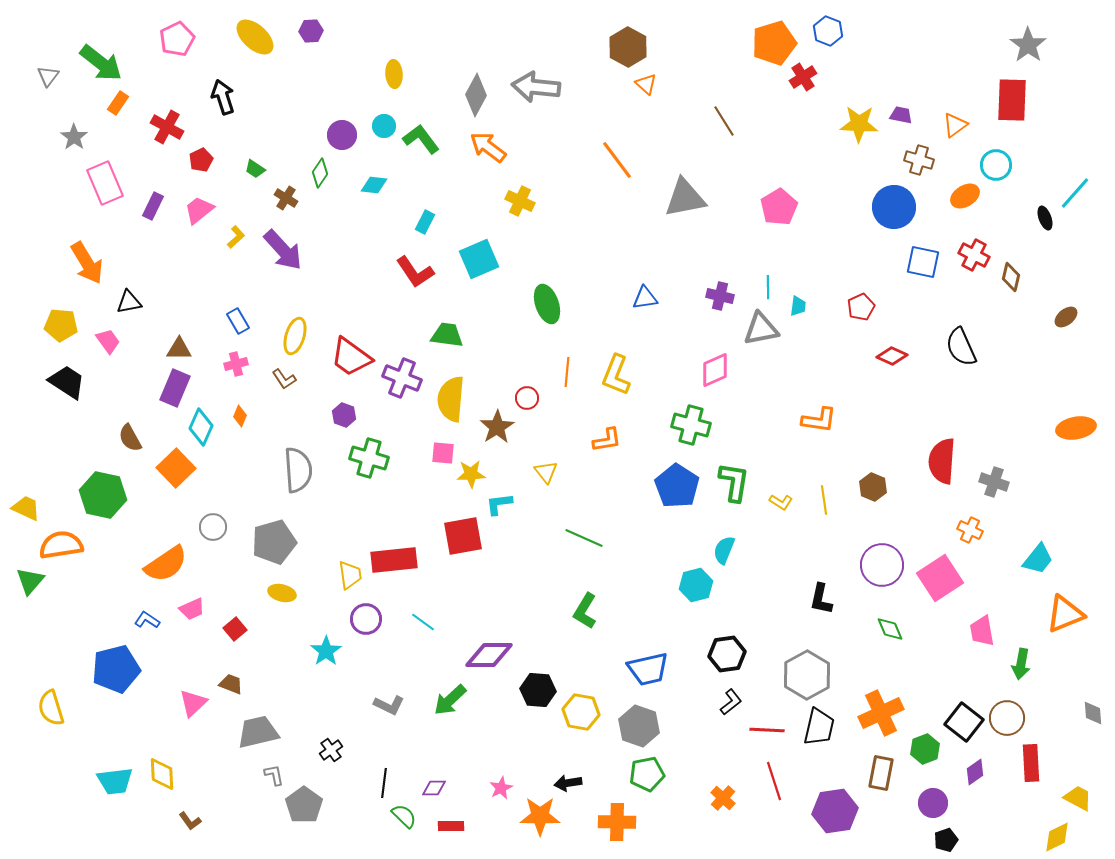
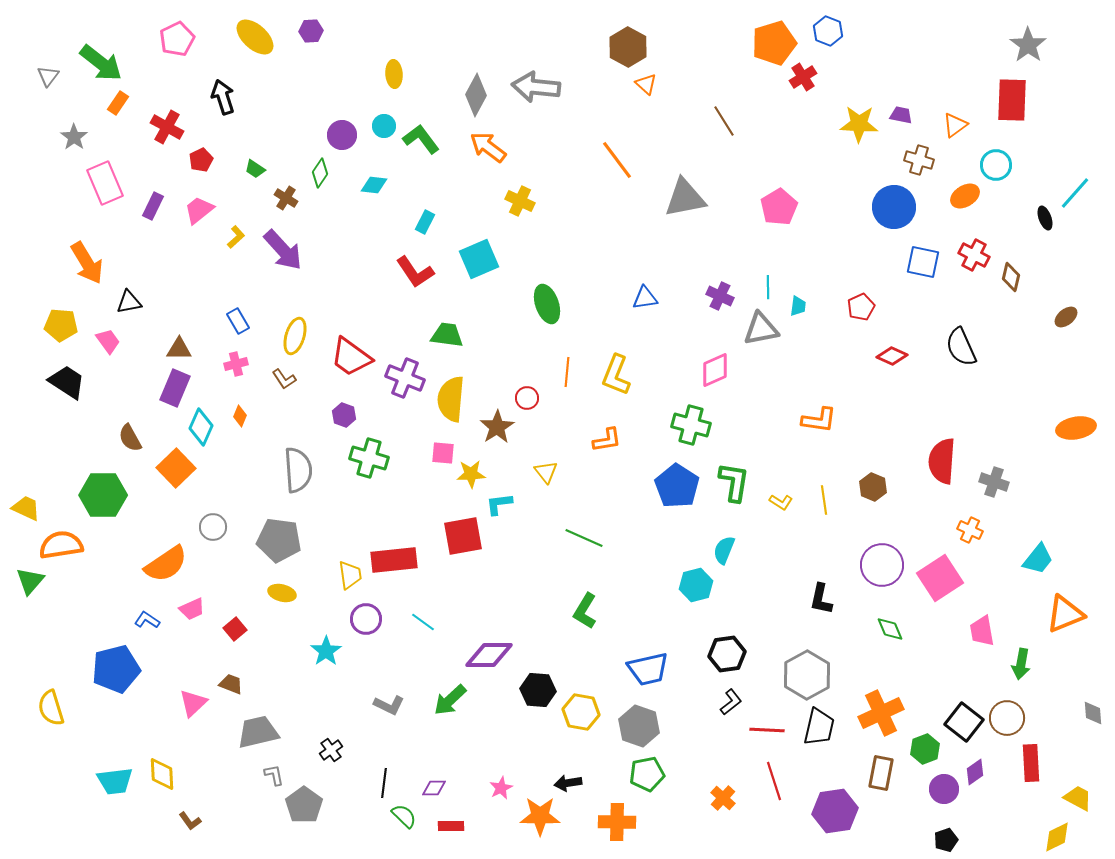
purple cross at (720, 296): rotated 12 degrees clockwise
purple cross at (402, 378): moved 3 px right
green hexagon at (103, 495): rotated 12 degrees counterclockwise
gray pentagon at (274, 542): moved 5 px right, 2 px up; rotated 24 degrees clockwise
purple circle at (933, 803): moved 11 px right, 14 px up
